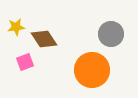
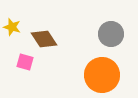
yellow star: moved 4 px left; rotated 24 degrees clockwise
pink square: rotated 36 degrees clockwise
orange circle: moved 10 px right, 5 px down
